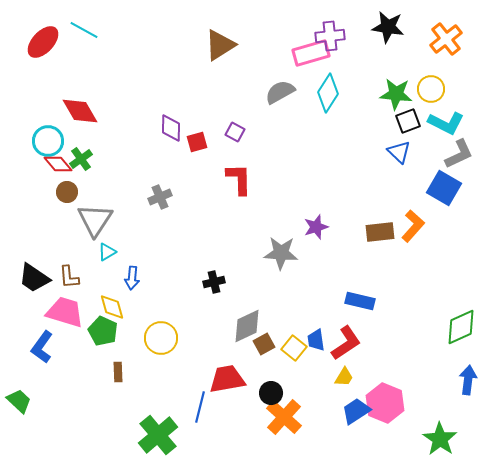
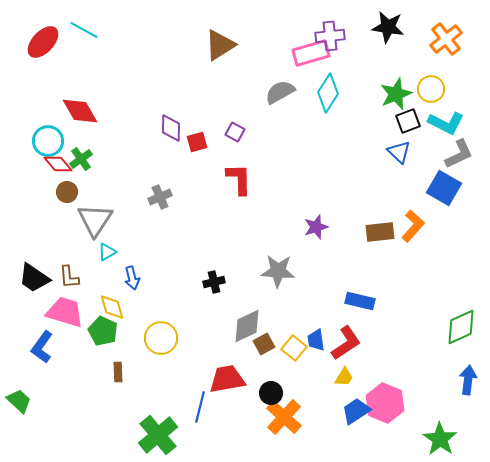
green star at (396, 94): rotated 28 degrees counterclockwise
gray star at (281, 253): moved 3 px left, 18 px down
blue arrow at (132, 278): rotated 20 degrees counterclockwise
